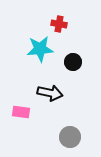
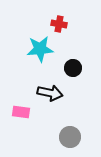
black circle: moved 6 px down
